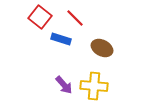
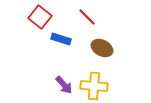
red line: moved 12 px right, 1 px up
